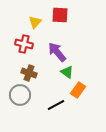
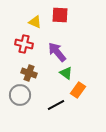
yellow triangle: rotated 48 degrees counterclockwise
green triangle: moved 1 px left, 1 px down
